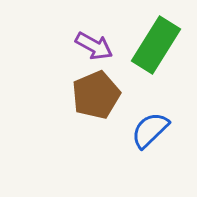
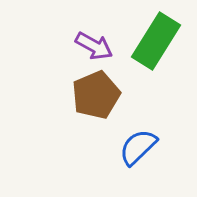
green rectangle: moved 4 px up
blue semicircle: moved 12 px left, 17 px down
